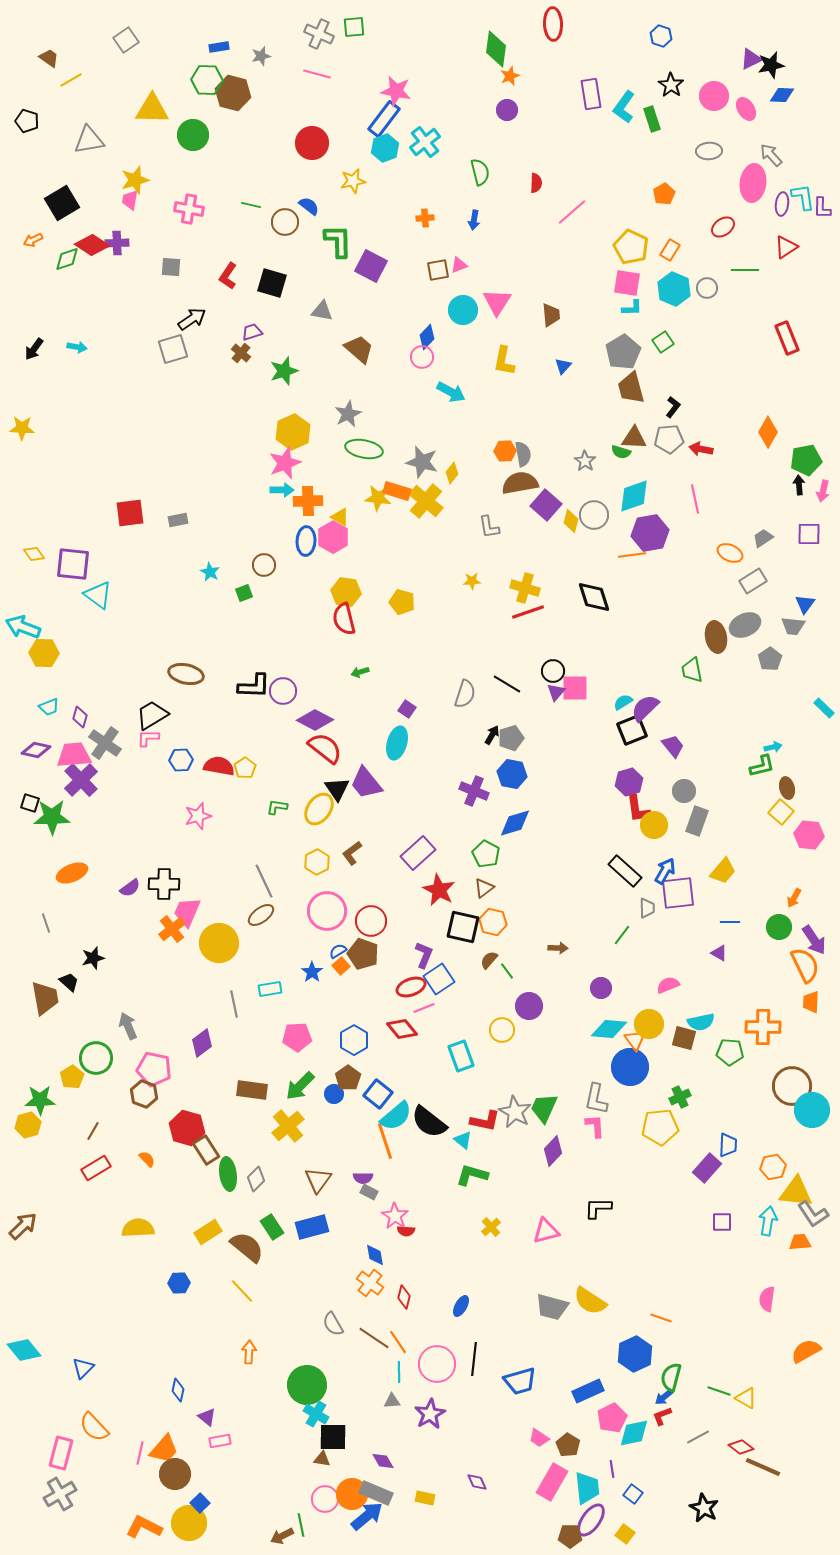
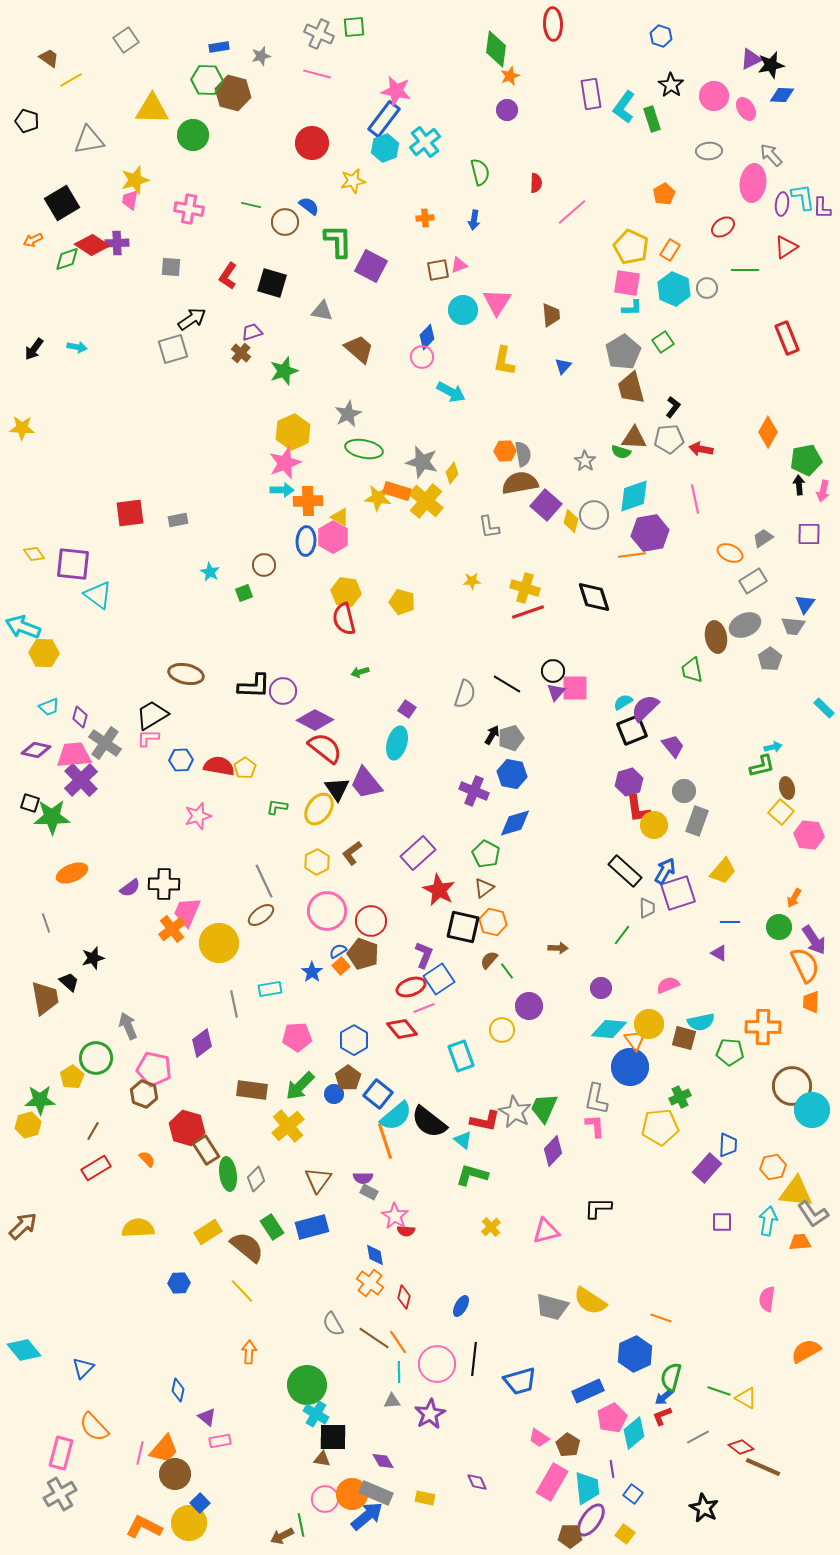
purple square at (678, 893): rotated 12 degrees counterclockwise
cyan diamond at (634, 1433): rotated 28 degrees counterclockwise
